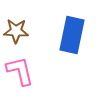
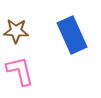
blue rectangle: rotated 36 degrees counterclockwise
